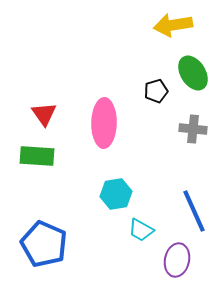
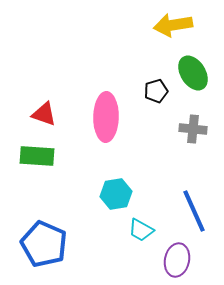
red triangle: rotated 36 degrees counterclockwise
pink ellipse: moved 2 px right, 6 px up
